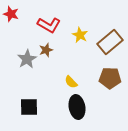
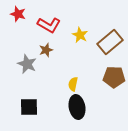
red star: moved 7 px right
gray star: moved 5 px down; rotated 18 degrees counterclockwise
brown pentagon: moved 4 px right, 1 px up
yellow semicircle: moved 2 px right, 2 px down; rotated 56 degrees clockwise
